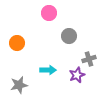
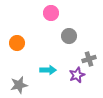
pink circle: moved 2 px right
